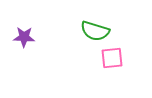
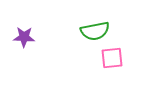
green semicircle: rotated 28 degrees counterclockwise
